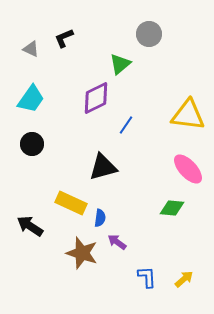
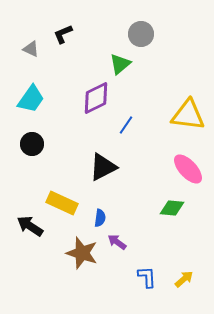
gray circle: moved 8 px left
black L-shape: moved 1 px left, 4 px up
black triangle: rotated 12 degrees counterclockwise
yellow rectangle: moved 9 px left
